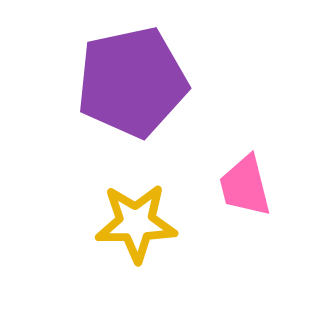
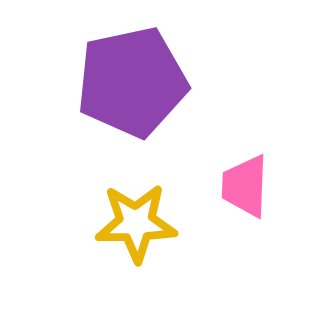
pink trapezoid: rotated 16 degrees clockwise
